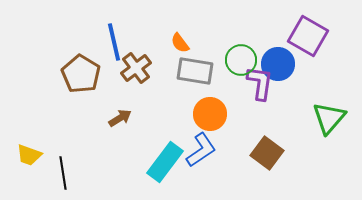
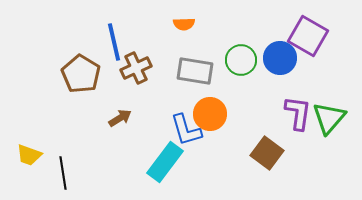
orange semicircle: moved 4 px right, 19 px up; rotated 55 degrees counterclockwise
blue circle: moved 2 px right, 6 px up
brown cross: rotated 12 degrees clockwise
purple L-shape: moved 38 px right, 30 px down
blue L-shape: moved 15 px left, 20 px up; rotated 108 degrees clockwise
